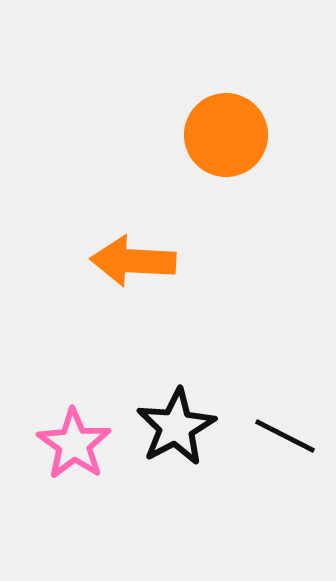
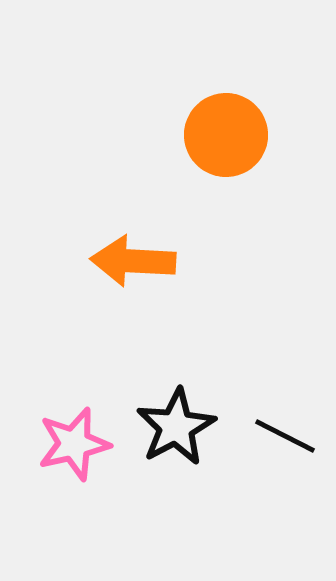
pink star: rotated 24 degrees clockwise
